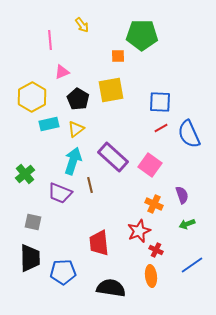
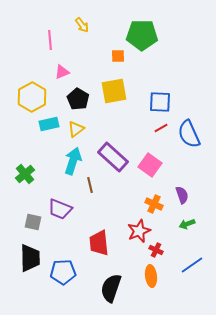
yellow square: moved 3 px right, 1 px down
purple trapezoid: moved 16 px down
black semicircle: rotated 80 degrees counterclockwise
